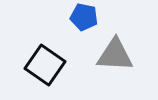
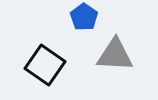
blue pentagon: rotated 24 degrees clockwise
